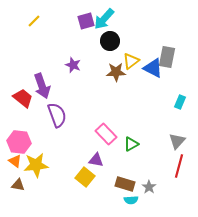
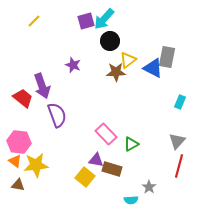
yellow triangle: moved 3 px left, 1 px up
brown rectangle: moved 13 px left, 15 px up
